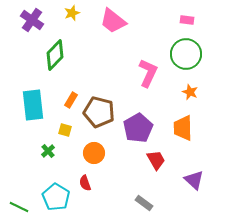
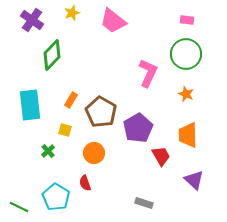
green diamond: moved 3 px left
orange star: moved 4 px left, 2 px down
cyan rectangle: moved 3 px left
brown pentagon: moved 2 px right; rotated 16 degrees clockwise
orange trapezoid: moved 5 px right, 7 px down
red trapezoid: moved 5 px right, 4 px up
gray rectangle: rotated 18 degrees counterclockwise
